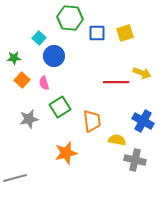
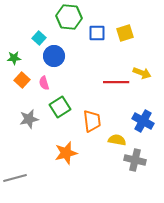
green hexagon: moved 1 px left, 1 px up
